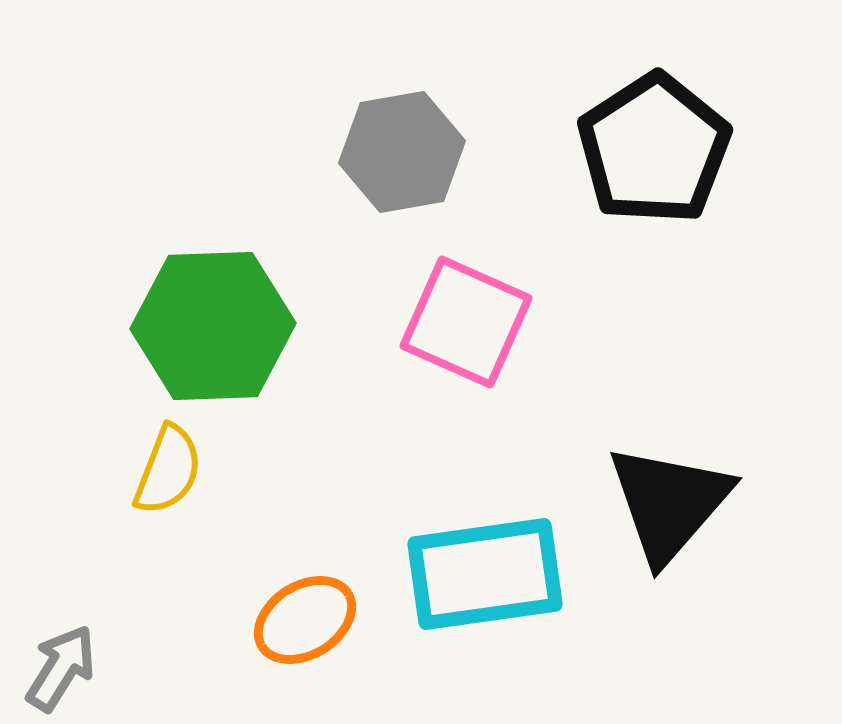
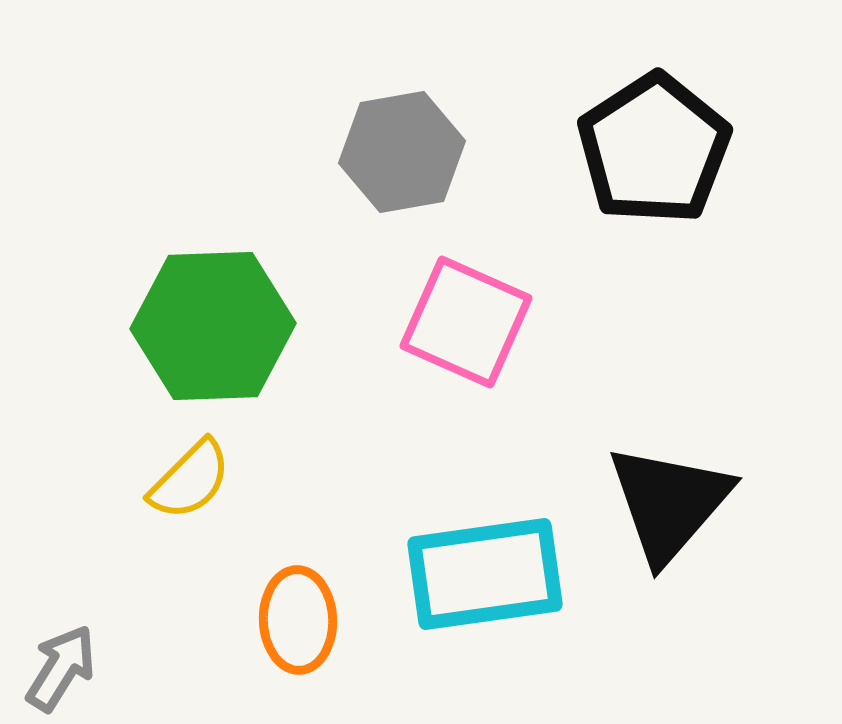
yellow semicircle: moved 22 px right, 10 px down; rotated 24 degrees clockwise
orange ellipse: moved 7 px left; rotated 60 degrees counterclockwise
